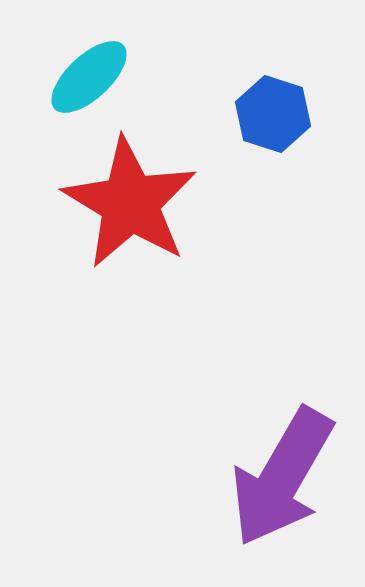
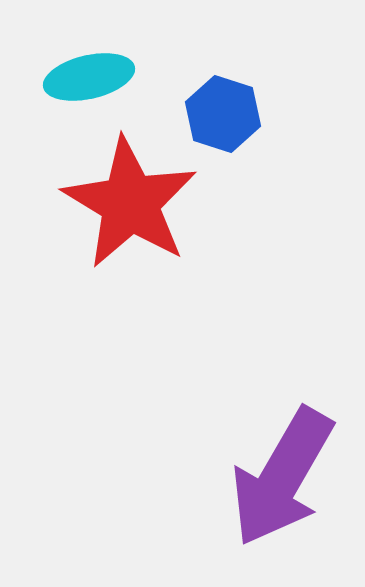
cyan ellipse: rotated 30 degrees clockwise
blue hexagon: moved 50 px left
